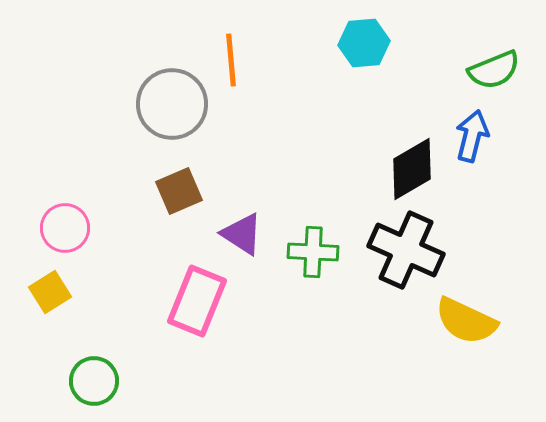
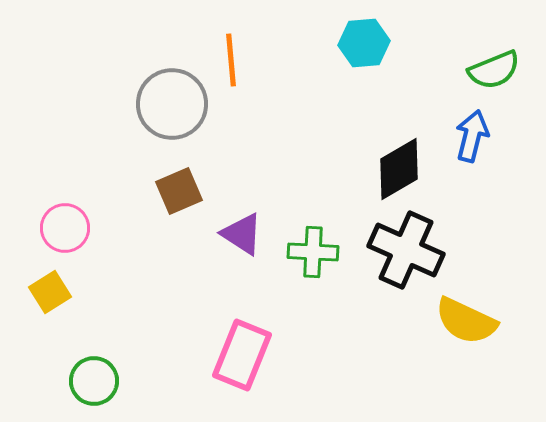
black diamond: moved 13 px left
pink rectangle: moved 45 px right, 54 px down
